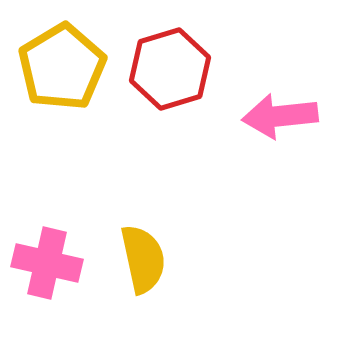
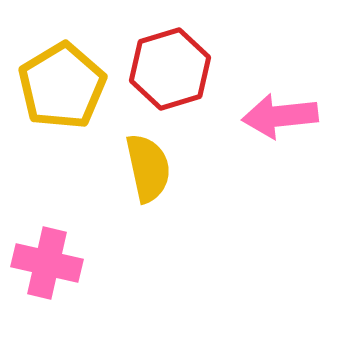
yellow pentagon: moved 19 px down
yellow semicircle: moved 5 px right, 91 px up
